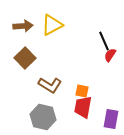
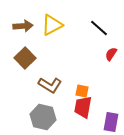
black line: moved 5 px left, 13 px up; rotated 24 degrees counterclockwise
red semicircle: moved 1 px right, 1 px up
purple rectangle: moved 3 px down
